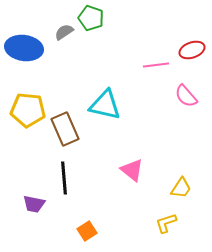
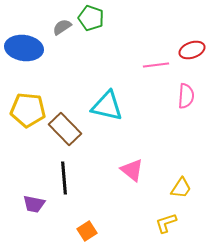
gray semicircle: moved 2 px left, 5 px up
pink semicircle: rotated 135 degrees counterclockwise
cyan triangle: moved 2 px right, 1 px down
brown rectangle: rotated 20 degrees counterclockwise
